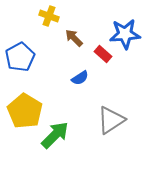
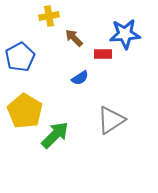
yellow cross: rotated 30 degrees counterclockwise
red rectangle: rotated 42 degrees counterclockwise
